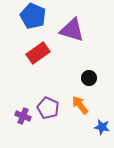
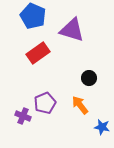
purple pentagon: moved 3 px left, 5 px up; rotated 25 degrees clockwise
